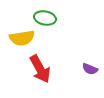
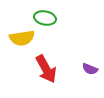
red arrow: moved 6 px right
